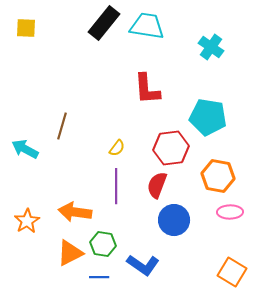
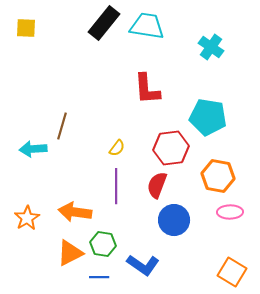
cyan arrow: moved 8 px right; rotated 32 degrees counterclockwise
orange star: moved 3 px up
